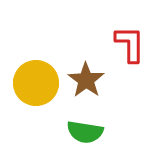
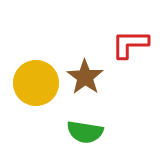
red L-shape: rotated 90 degrees counterclockwise
brown star: moved 1 px left, 3 px up
